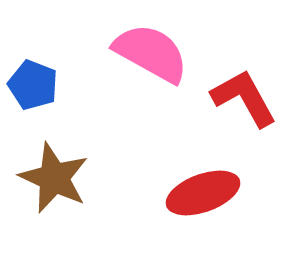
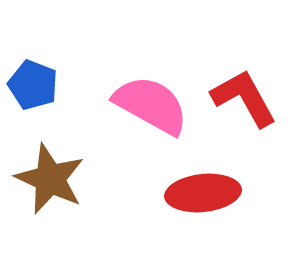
pink semicircle: moved 52 px down
brown star: moved 4 px left, 1 px down
red ellipse: rotated 14 degrees clockwise
